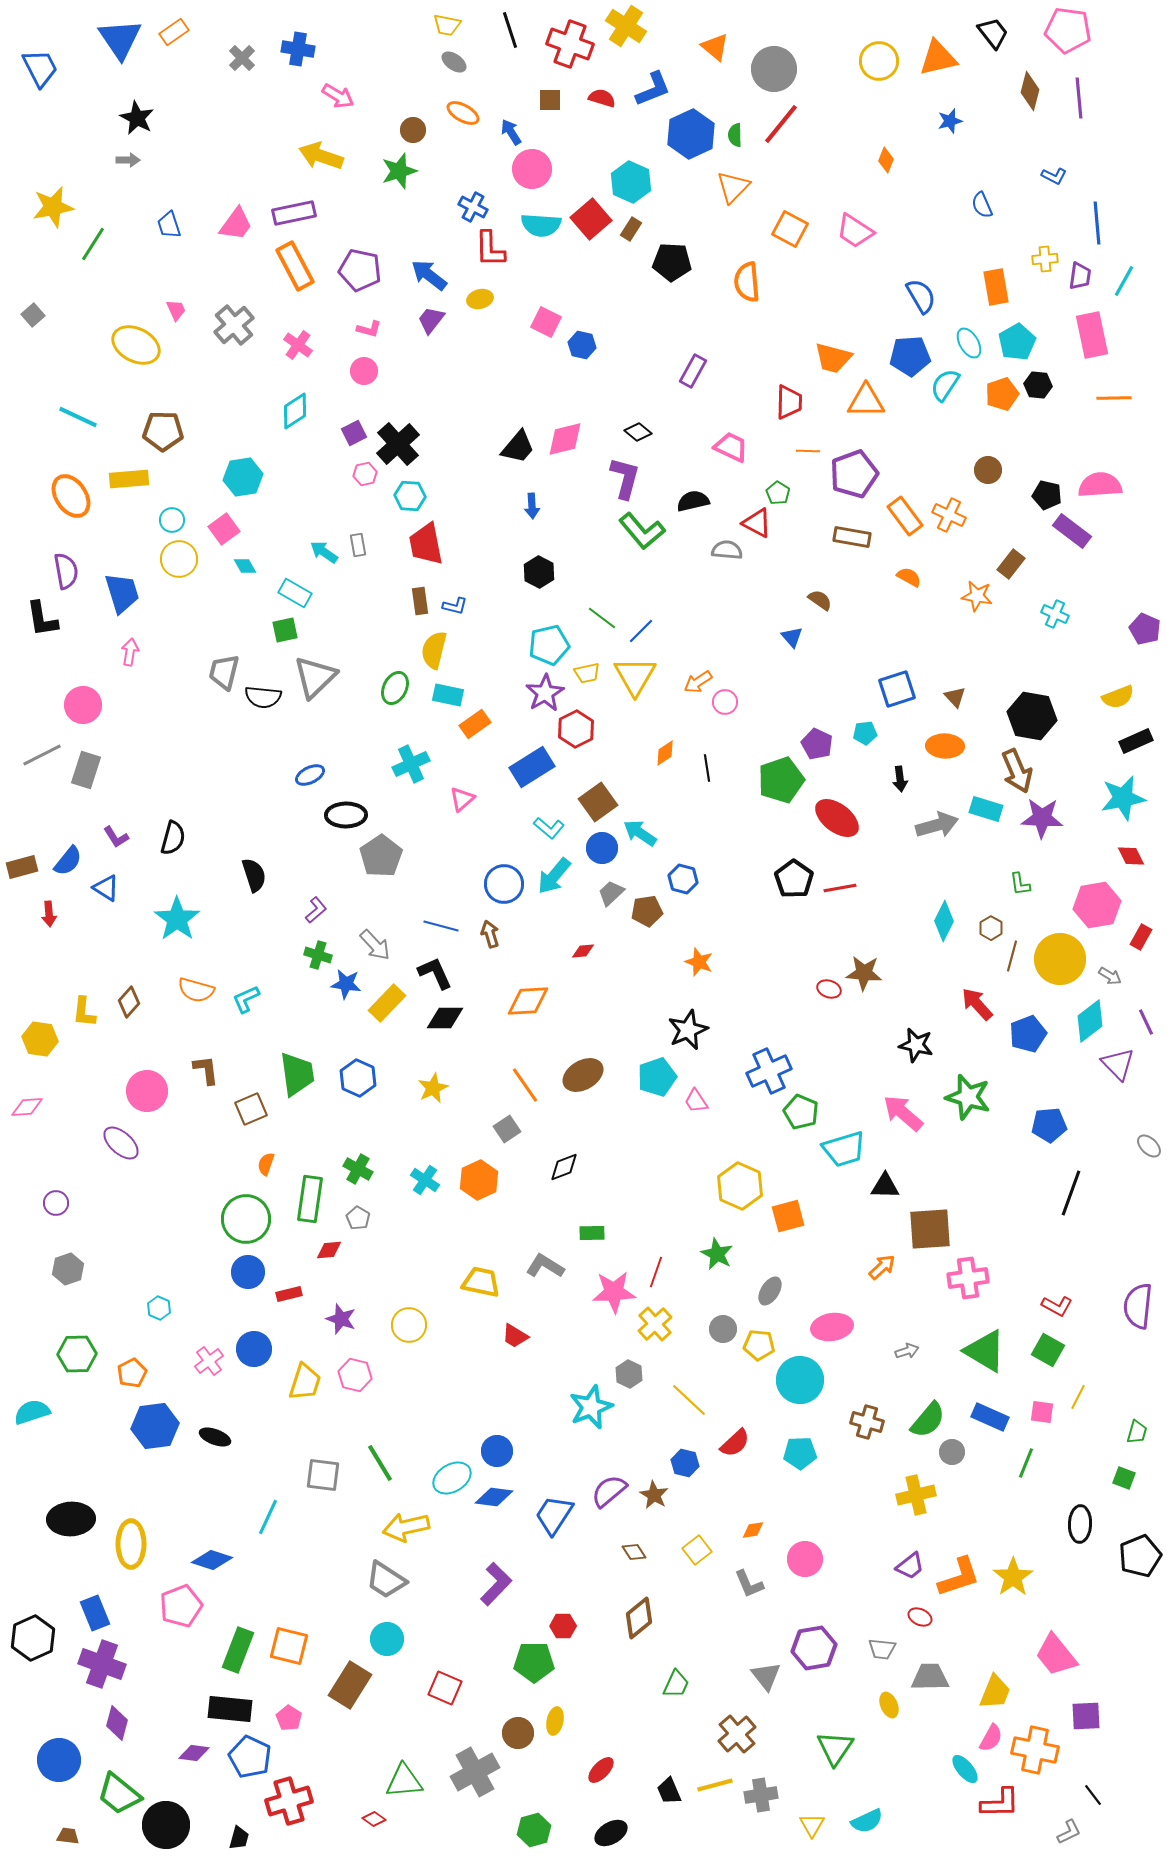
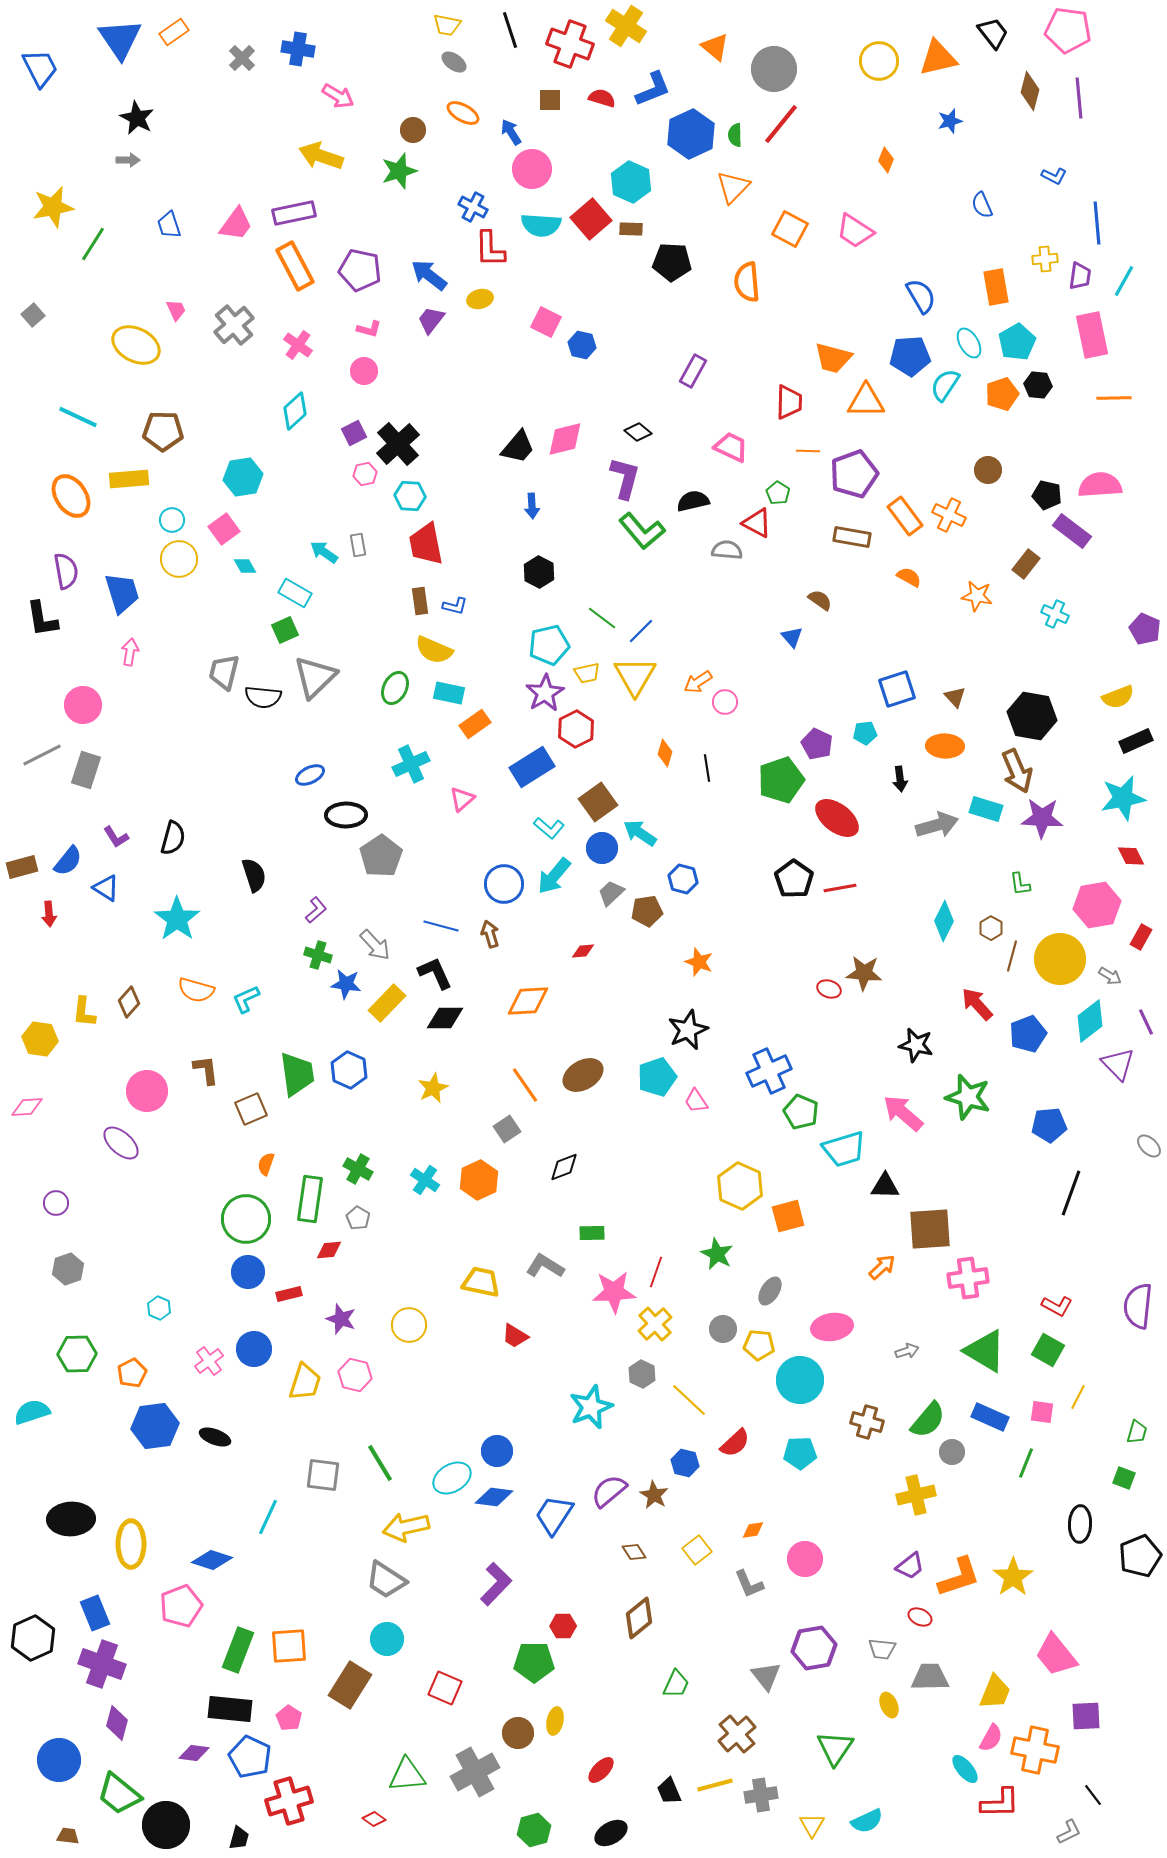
brown rectangle at (631, 229): rotated 60 degrees clockwise
cyan diamond at (295, 411): rotated 9 degrees counterclockwise
brown rectangle at (1011, 564): moved 15 px right
green square at (285, 630): rotated 12 degrees counterclockwise
yellow semicircle at (434, 650): rotated 81 degrees counterclockwise
cyan rectangle at (448, 695): moved 1 px right, 2 px up
orange diamond at (665, 753): rotated 40 degrees counterclockwise
blue hexagon at (358, 1078): moved 9 px left, 8 px up
gray hexagon at (629, 1374): moved 13 px right
orange square at (289, 1646): rotated 18 degrees counterclockwise
green triangle at (404, 1781): moved 3 px right, 6 px up
